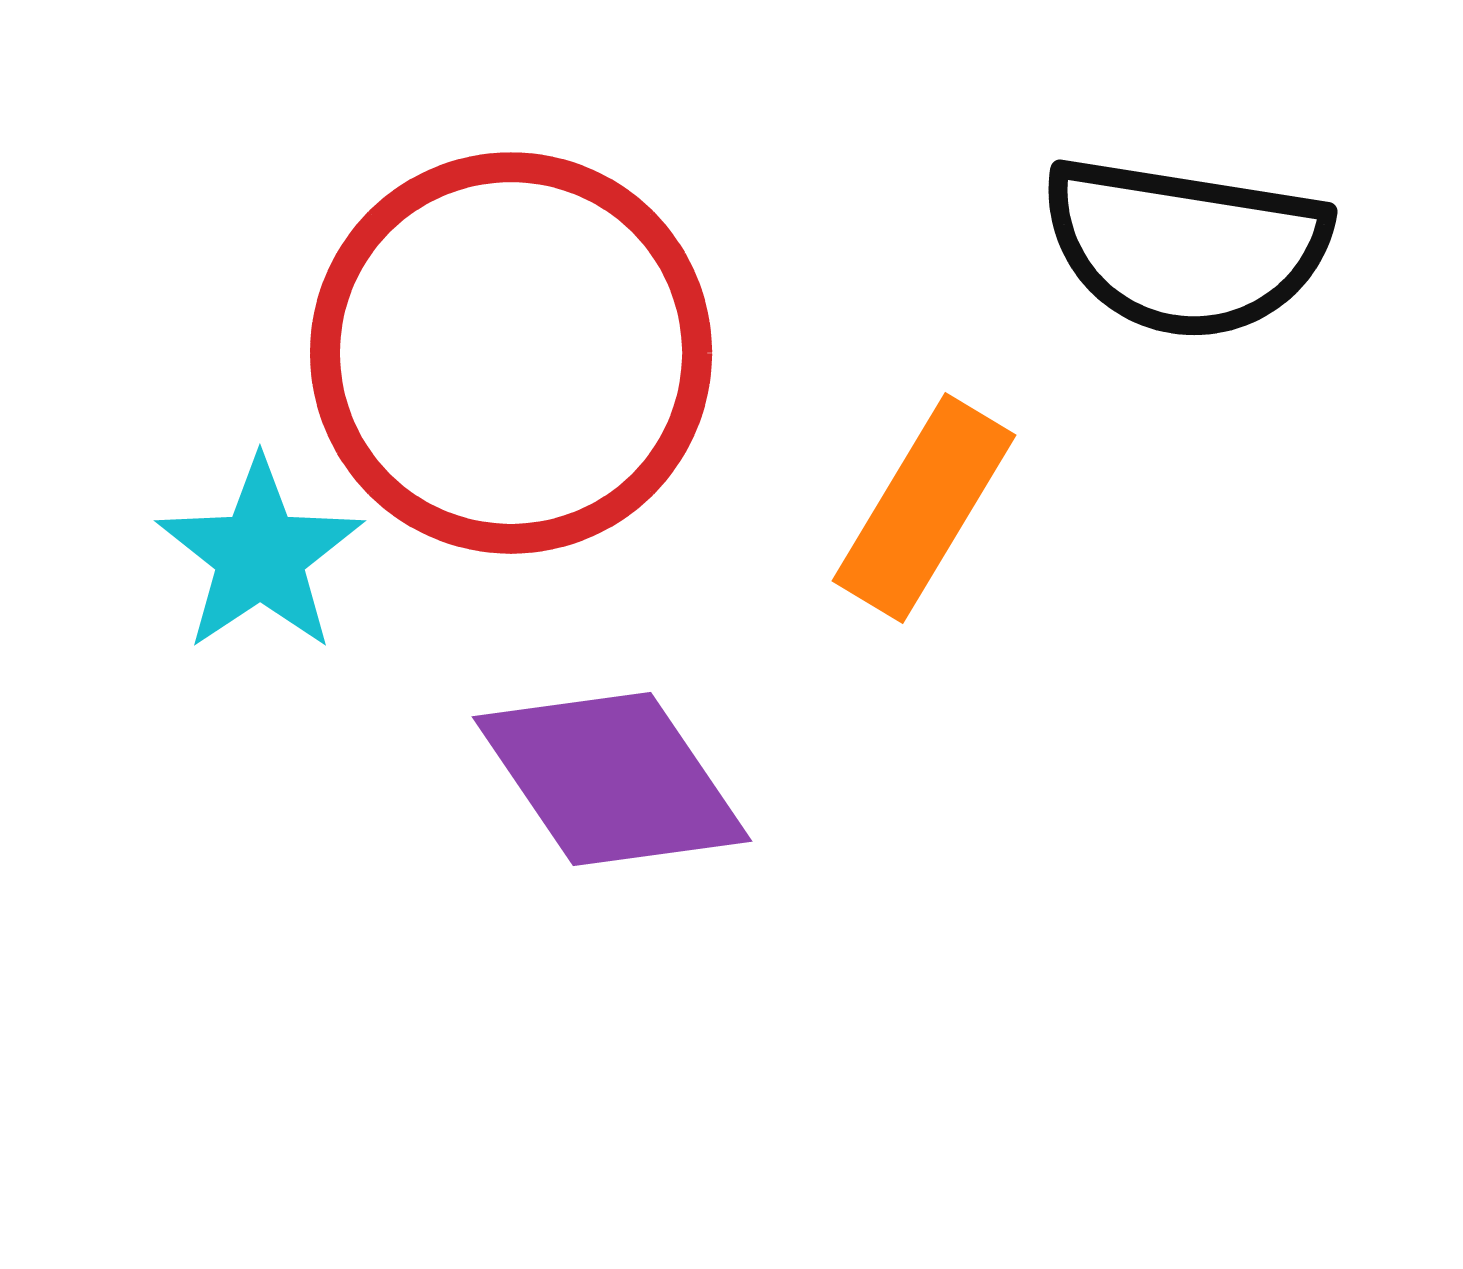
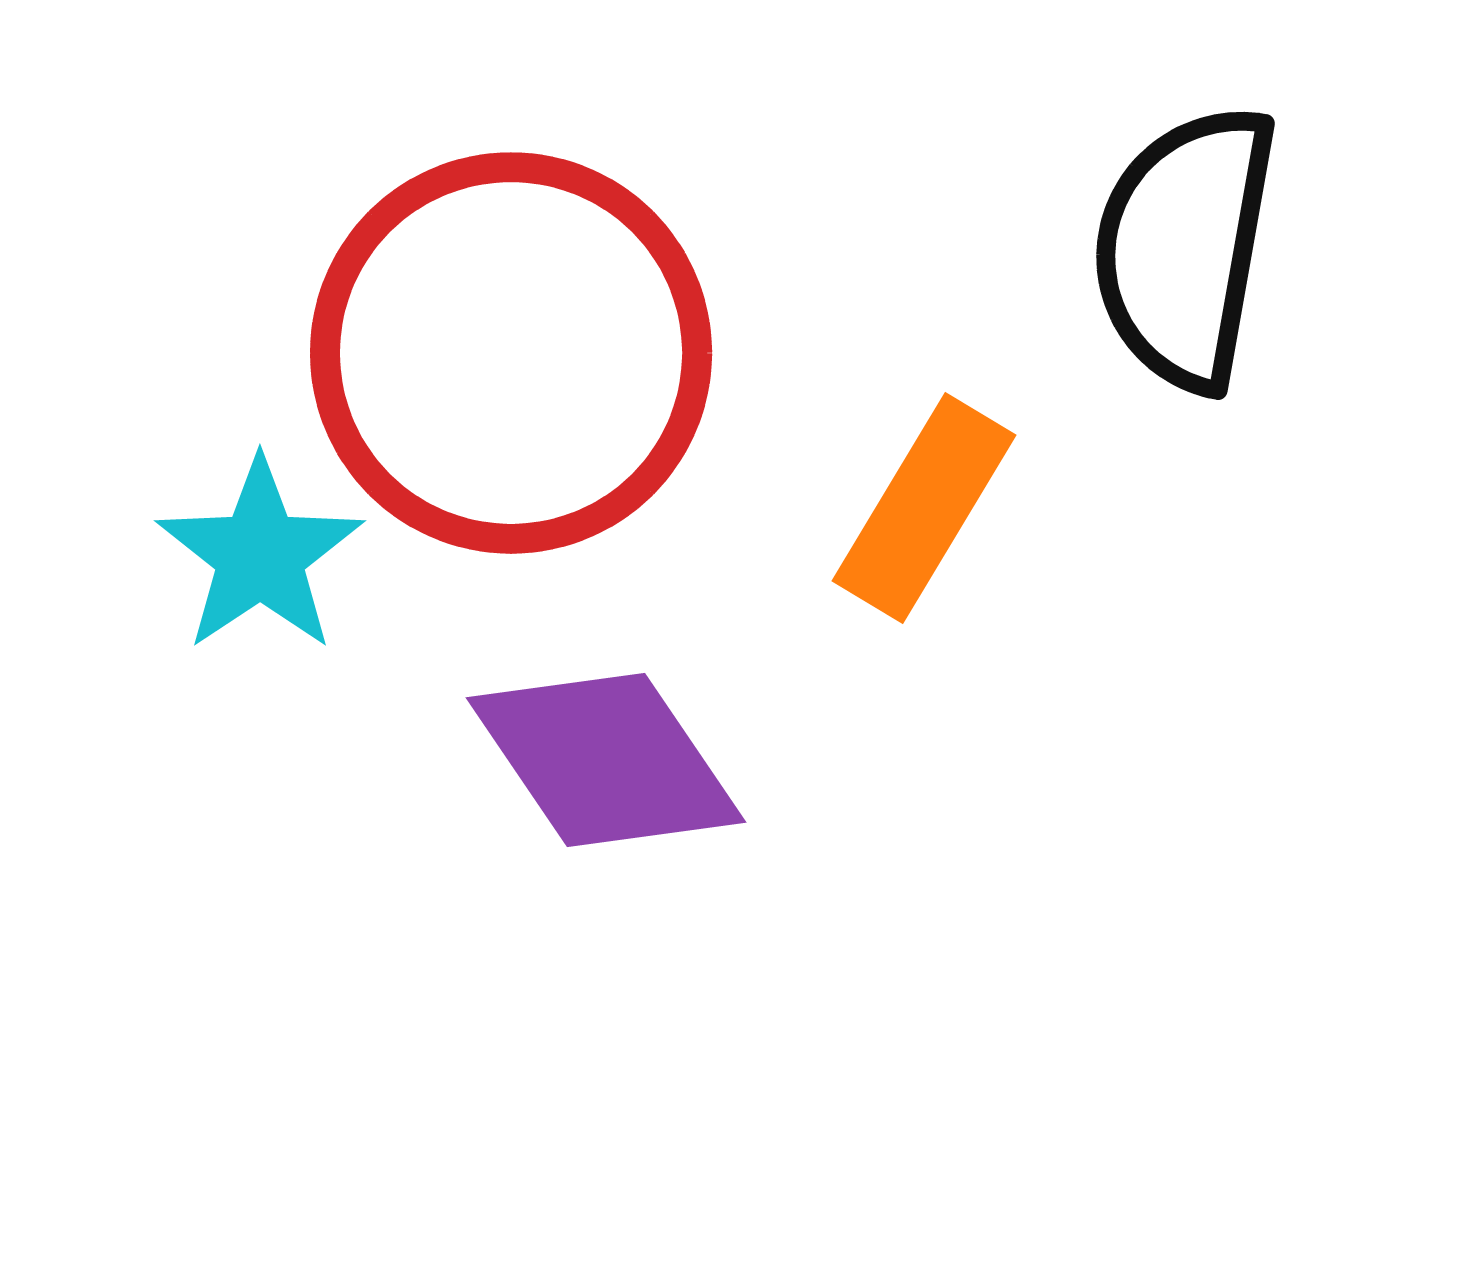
black semicircle: rotated 91 degrees clockwise
purple diamond: moved 6 px left, 19 px up
